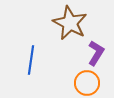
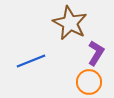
blue line: moved 1 px down; rotated 60 degrees clockwise
orange circle: moved 2 px right, 1 px up
